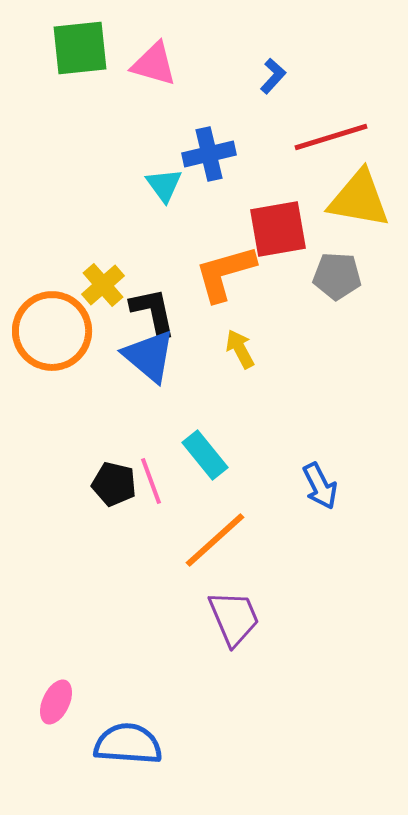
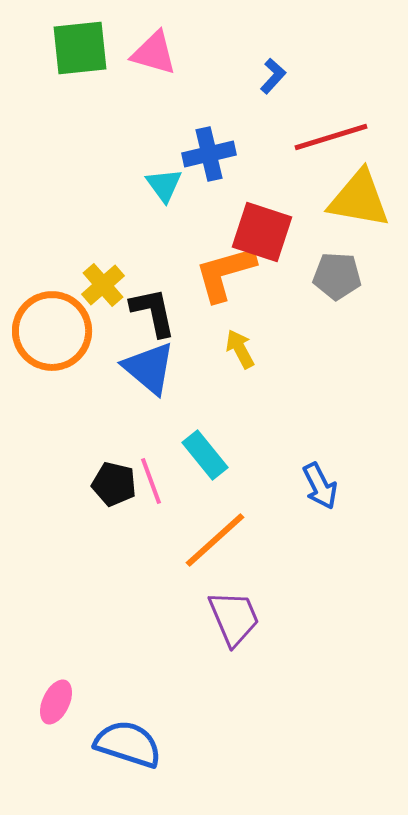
pink triangle: moved 11 px up
red square: moved 16 px left, 3 px down; rotated 28 degrees clockwise
blue triangle: moved 12 px down
blue semicircle: rotated 14 degrees clockwise
